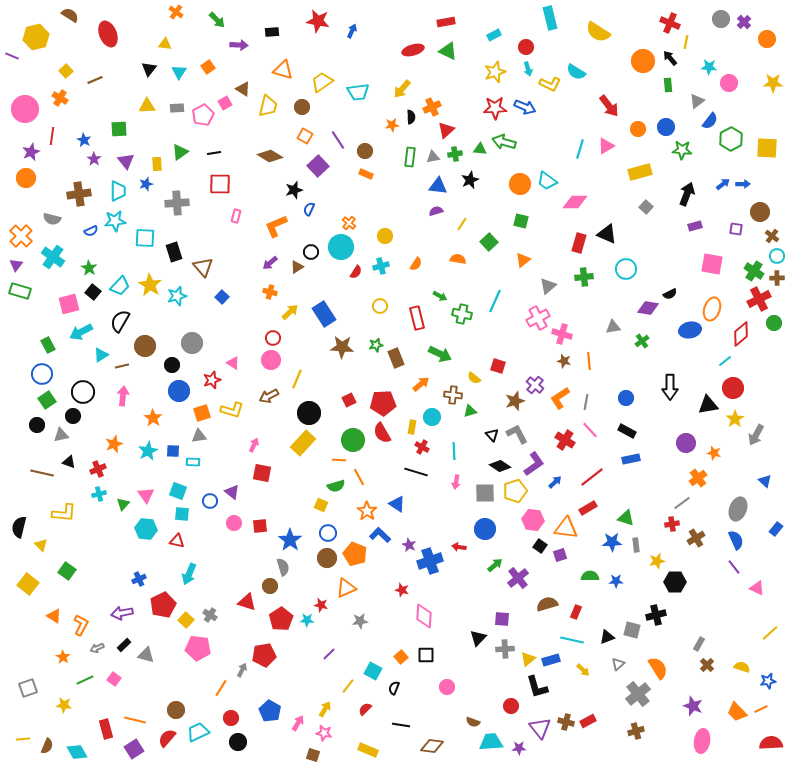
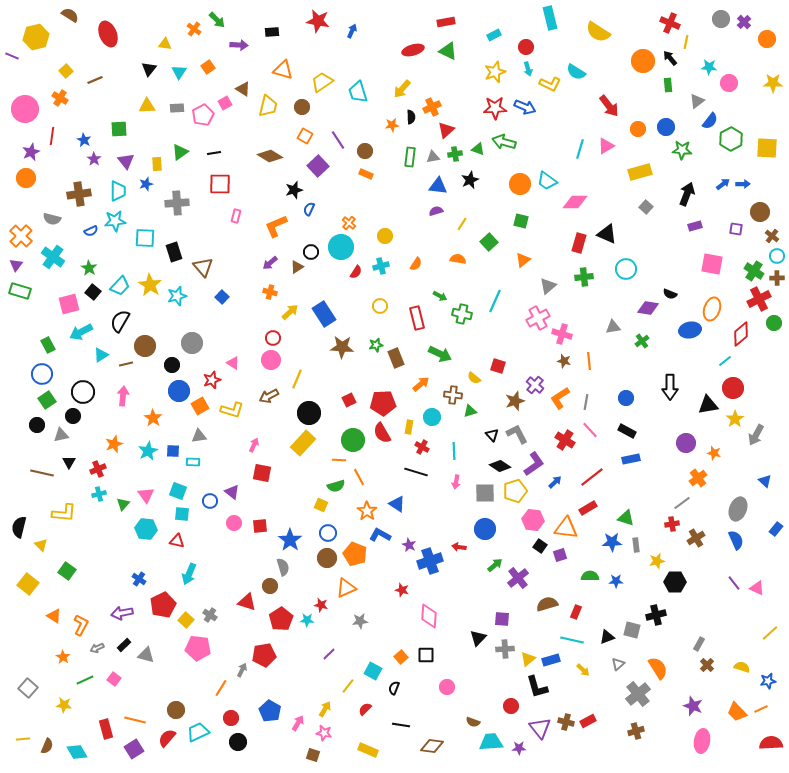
orange cross at (176, 12): moved 18 px right, 17 px down
cyan trapezoid at (358, 92): rotated 80 degrees clockwise
green triangle at (480, 149): moved 2 px left; rotated 16 degrees clockwise
black semicircle at (670, 294): rotated 48 degrees clockwise
brown line at (122, 366): moved 4 px right, 2 px up
orange square at (202, 413): moved 2 px left, 7 px up; rotated 12 degrees counterclockwise
yellow rectangle at (412, 427): moved 3 px left
black triangle at (69, 462): rotated 40 degrees clockwise
blue L-shape at (380, 535): rotated 15 degrees counterclockwise
purple line at (734, 567): moved 16 px down
blue cross at (139, 579): rotated 32 degrees counterclockwise
pink diamond at (424, 616): moved 5 px right
gray square at (28, 688): rotated 30 degrees counterclockwise
